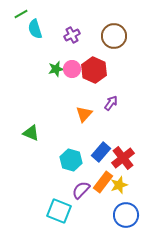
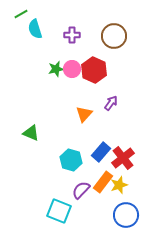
purple cross: rotated 28 degrees clockwise
